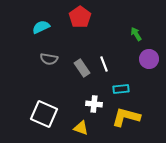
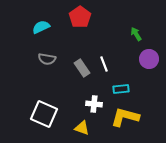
gray semicircle: moved 2 px left
yellow L-shape: moved 1 px left
yellow triangle: moved 1 px right
